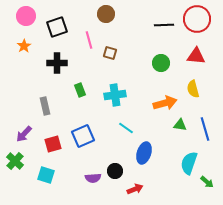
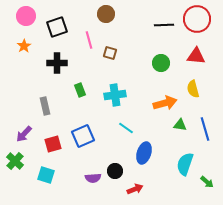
cyan semicircle: moved 4 px left, 1 px down
